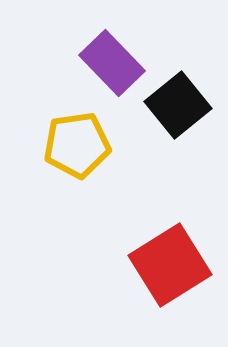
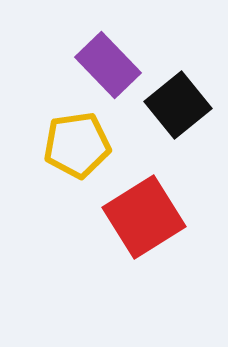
purple rectangle: moved 4 px left, 2 px down
red square: moved 26 px left, 48 px up
